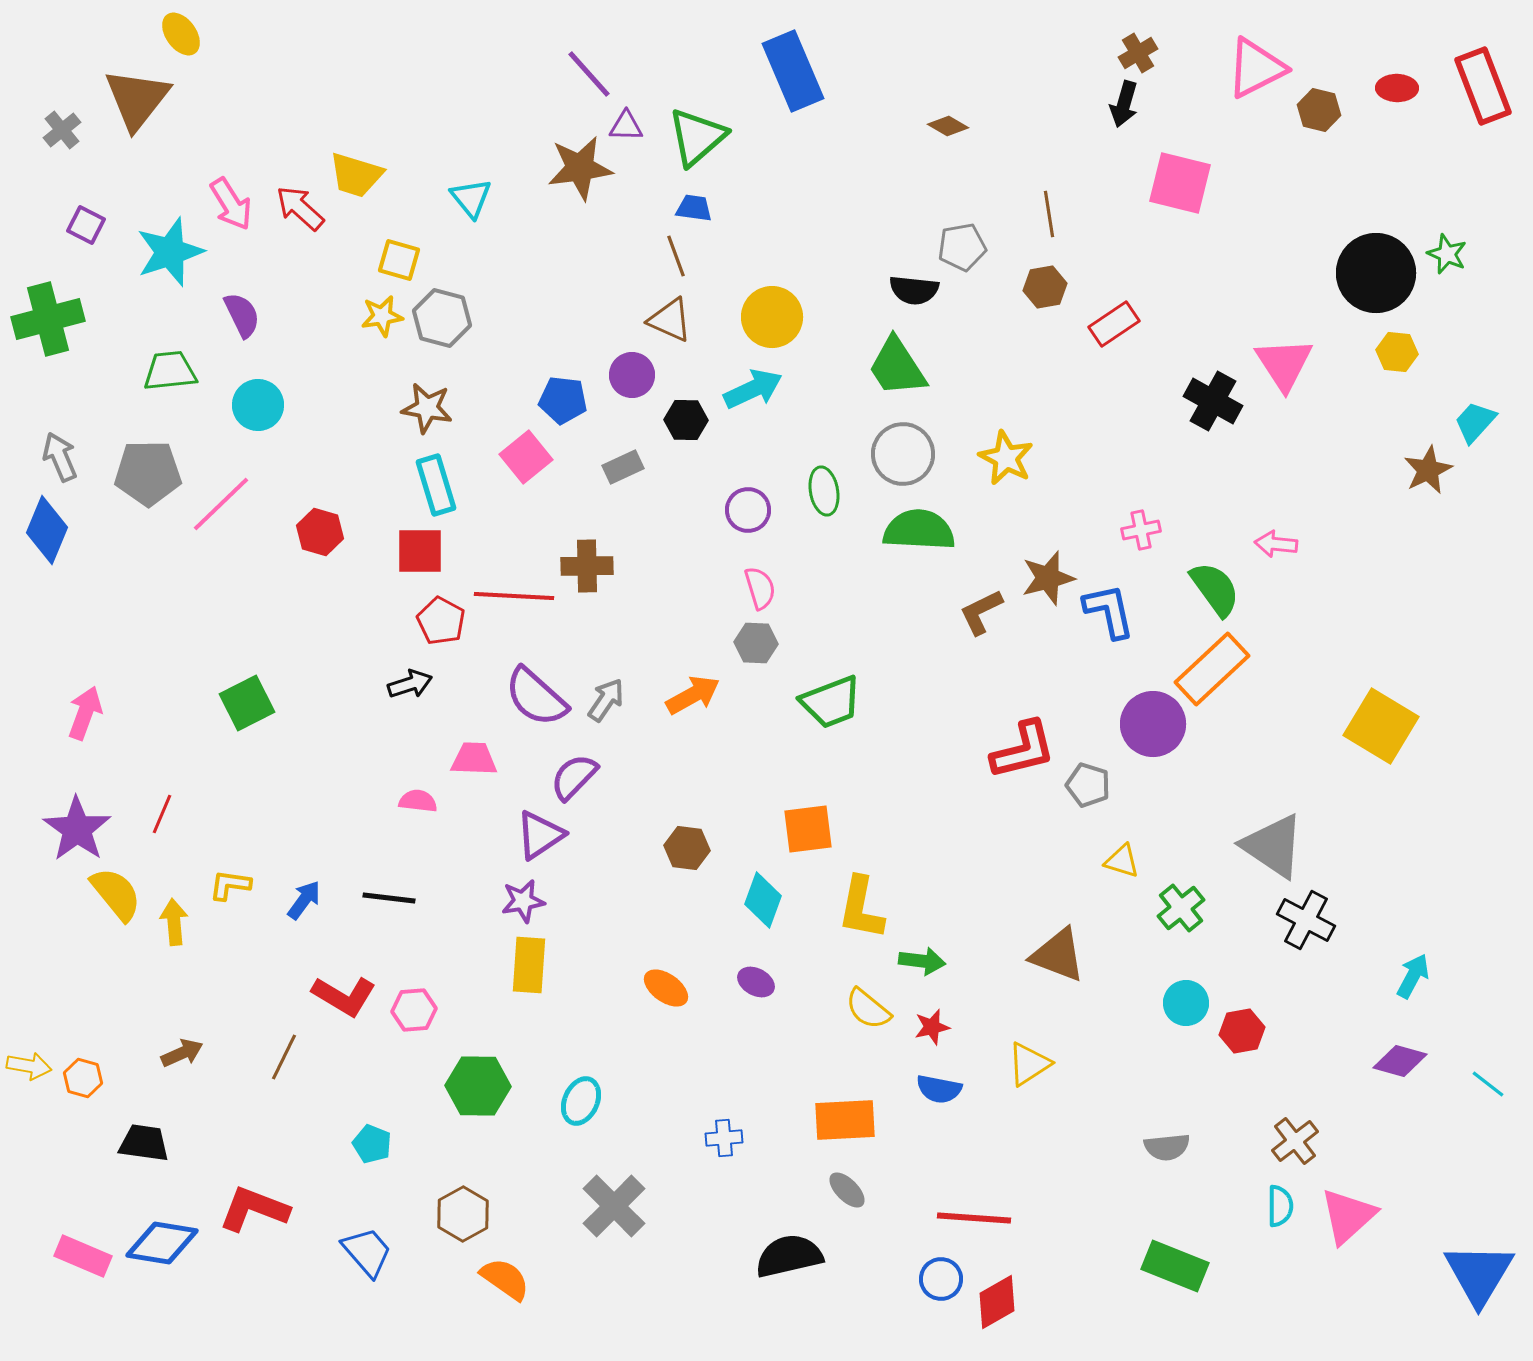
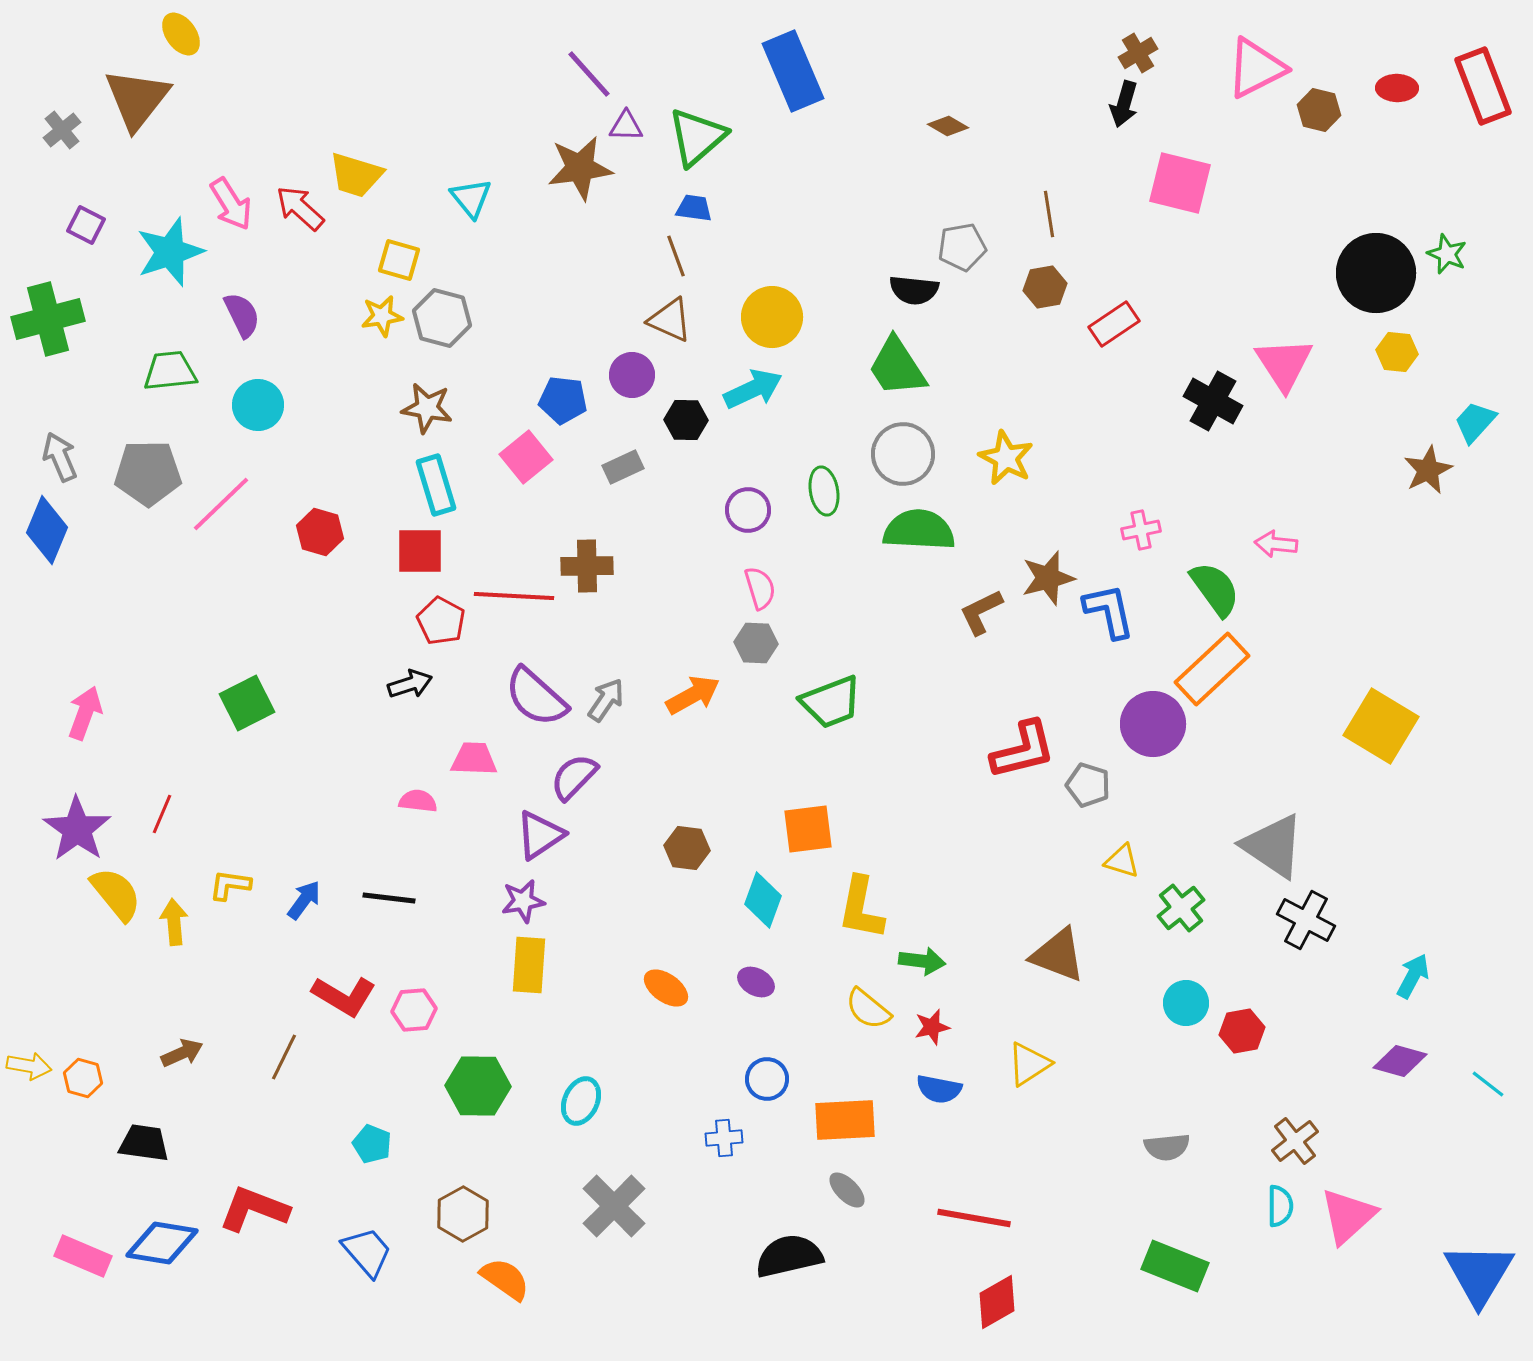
red line at (974, 1218): rotated 6 degrees clockwise
blue circle at (941, 1279): moved 174 px left, 200 px up
